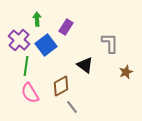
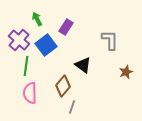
green arrow: rotated 24 degrees counterclockwise
gray L-shape: moved 3 px up
black triangle: moved 2 px left
brown diamond: moved 2 px right; rotated 20 degrees counterclockwise
pink semicircle: rotated 30 degrees clockwise
gray line: rotated 56 degrees clockwise
